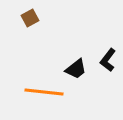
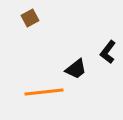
black L-shape: moved 8 px up
orange line: rotated 12 degrees counterclockwise
